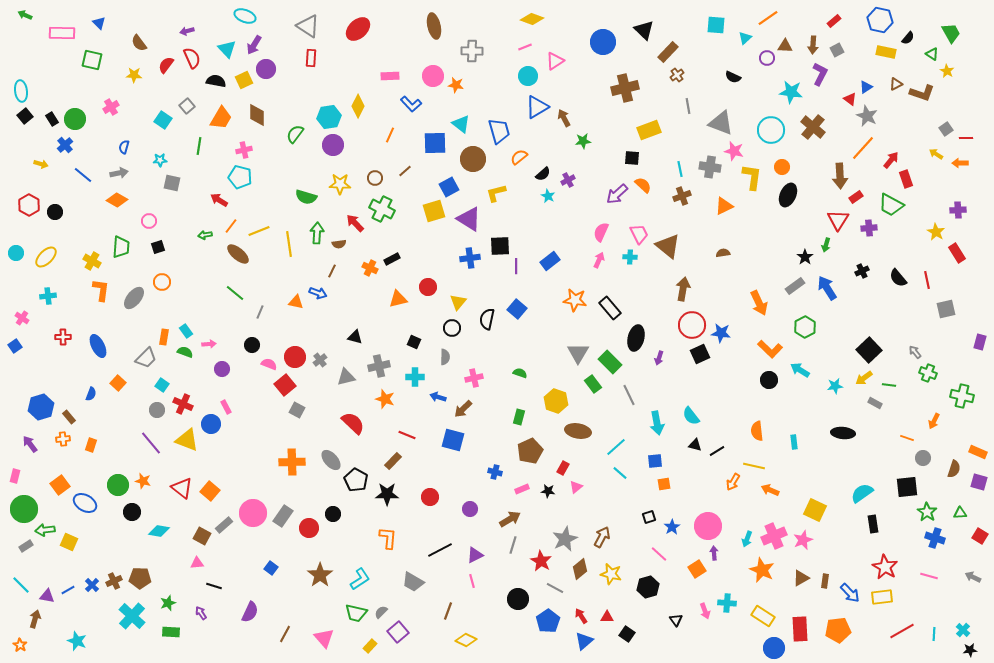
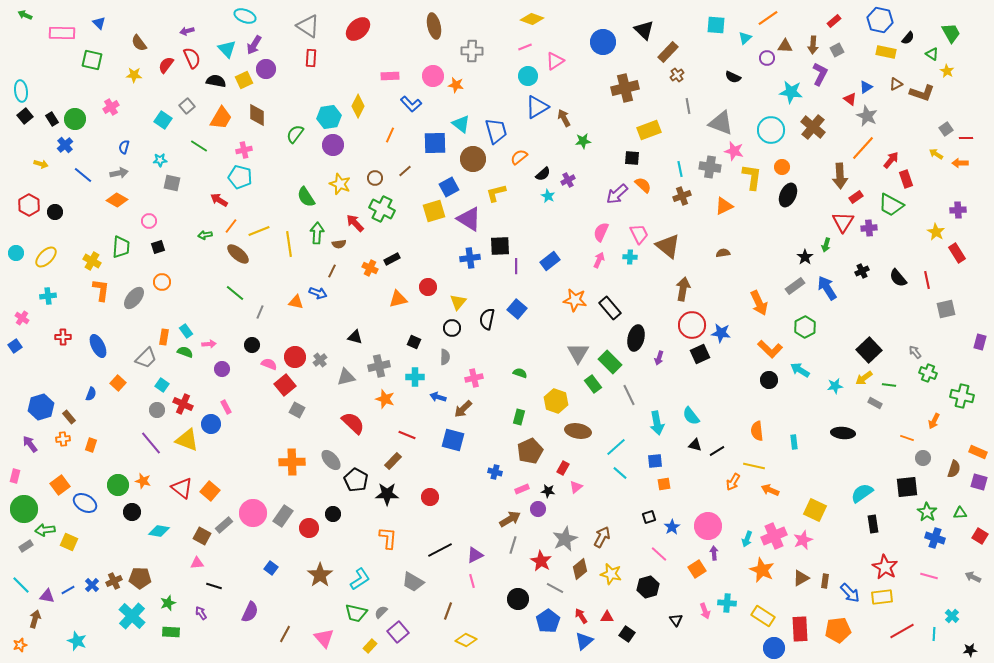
blue trapezoid at (499, 131): moved 3 px left
green line at (199, 146): rotated 66 degrees counterclockwise
yellow star at (340, 184): rotated 20 degrees clockwise
green semicircle at (306, 197): rotated 40 degrees clockwise
red triangle at (838, 220): moved 5 px right, 2 px down
purple circle at (470, 509): moved 68 px right
cyan cross at (963, 630): moved 11 px left, 14 px up
orange star at (20, 645): rotated 24 degrees clockwise
